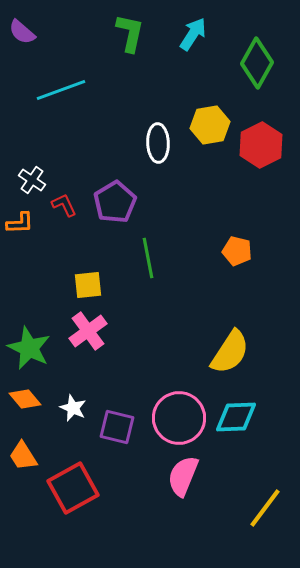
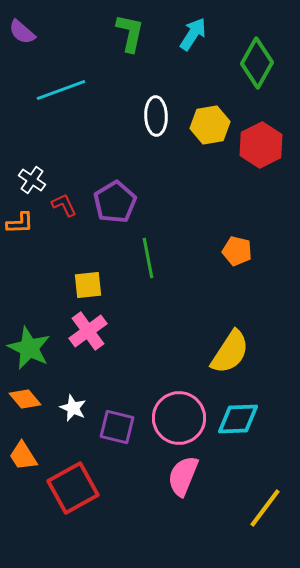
white ellipse: moved 2 px left, 27 px up
cyan diamond: moved 2 px right, 2 px down
